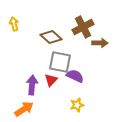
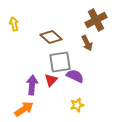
brown cross: moved 13 px right, 7 px up
brown arrow: moved 13 px left; rotated 63 degrees clockwise
gray square: rotated 20 degrees counterclockwise
